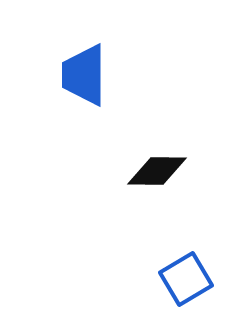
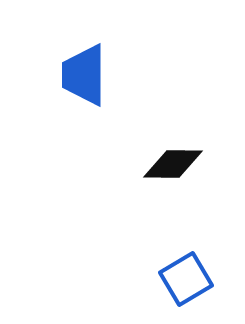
black diamond: moved 16 px right, 7 px up
